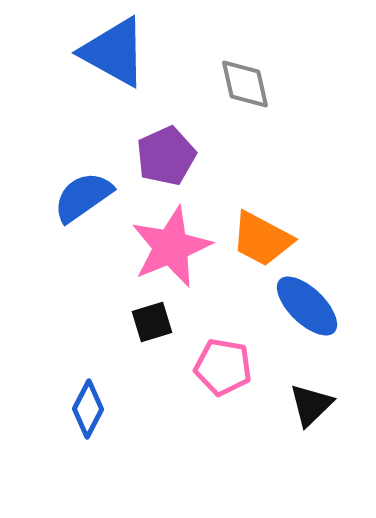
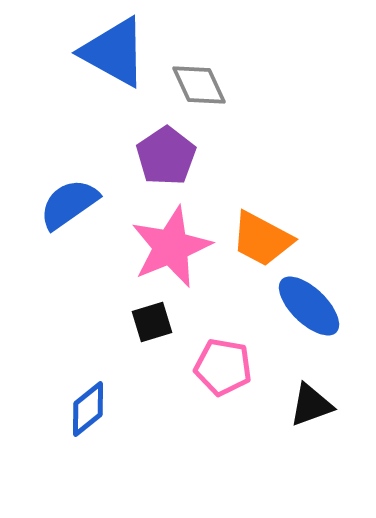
gray diamond: moved 46 px left, 1 px down; rotated 12 degrees counterclockwise
purple pentagon: rotated 10 degrees counterclockwise
blue semicircle: moved 14 px left, 7 px down
blue ellipse: moved 2 px right
black triangle: rotated 24 degrees clockwise
blue diamond: rotated 24 degrees clockwise
